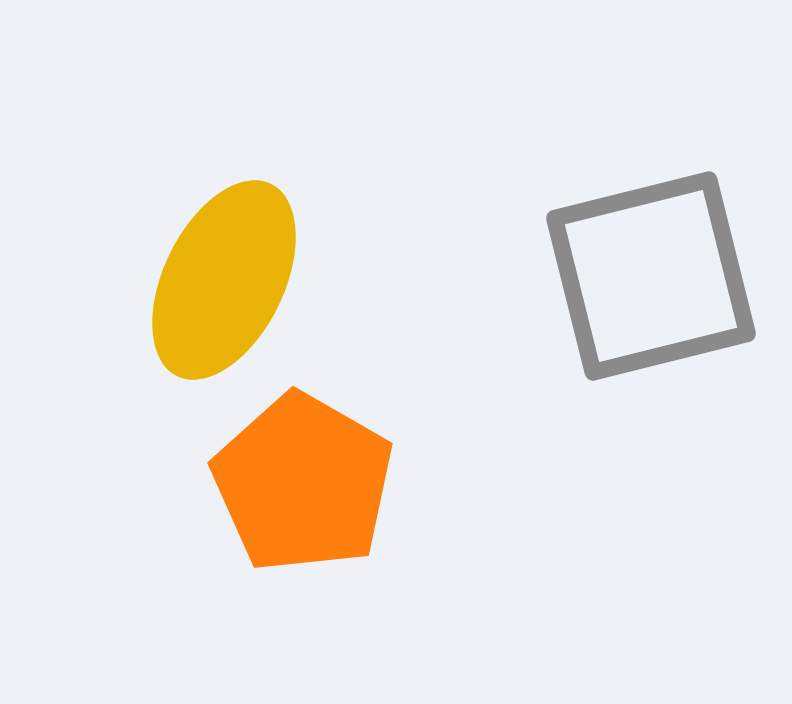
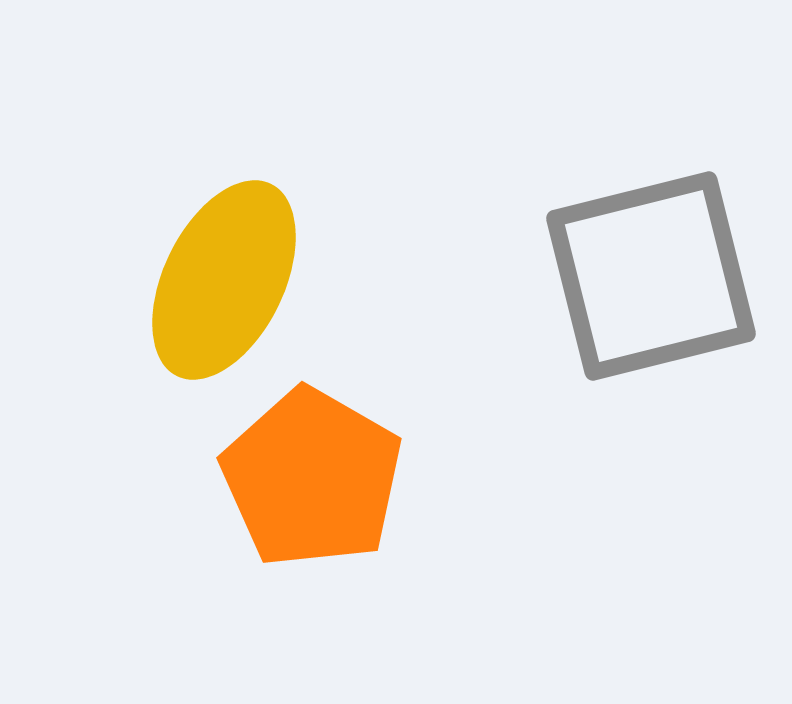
orange pentagon: moved 9 px right, 5 px up
